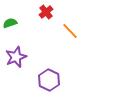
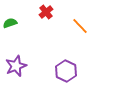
orange line: moved 10 px right, 5 px up
purple star: moved 9 px down
purple hexagon: moved 17 px right, 9 px up
